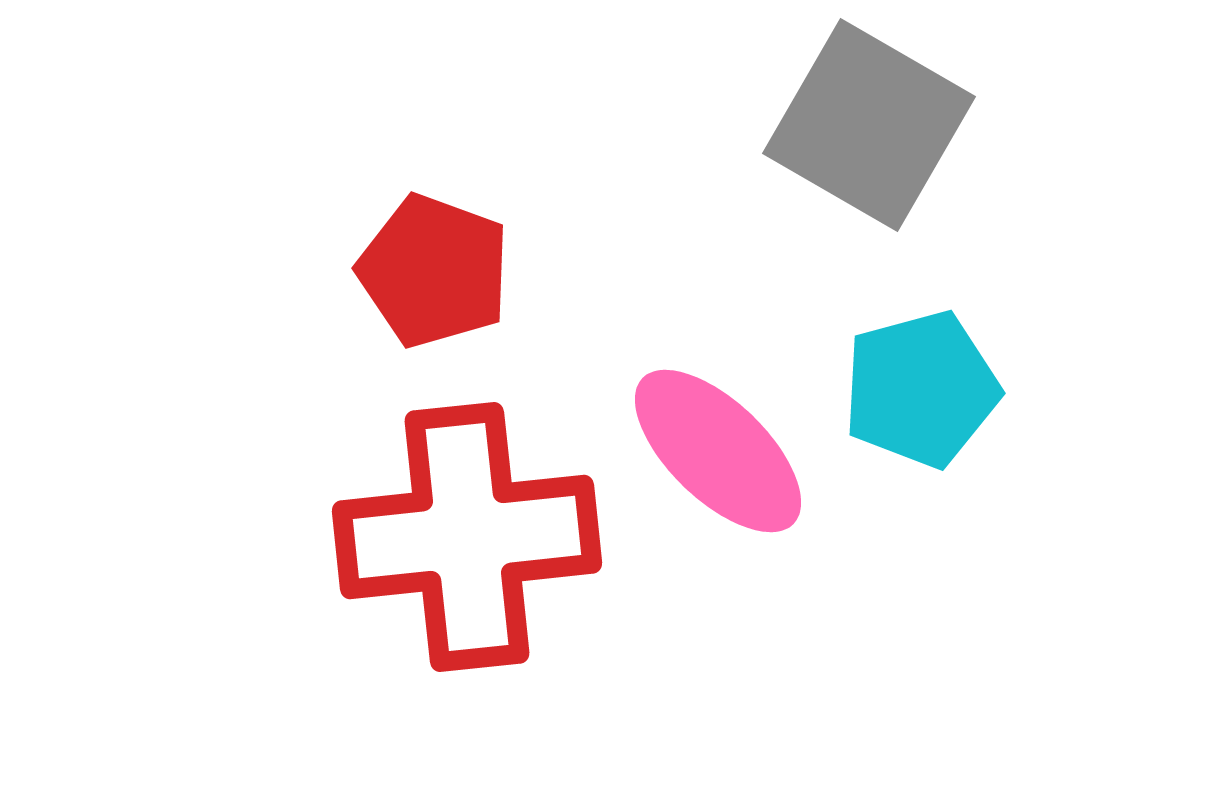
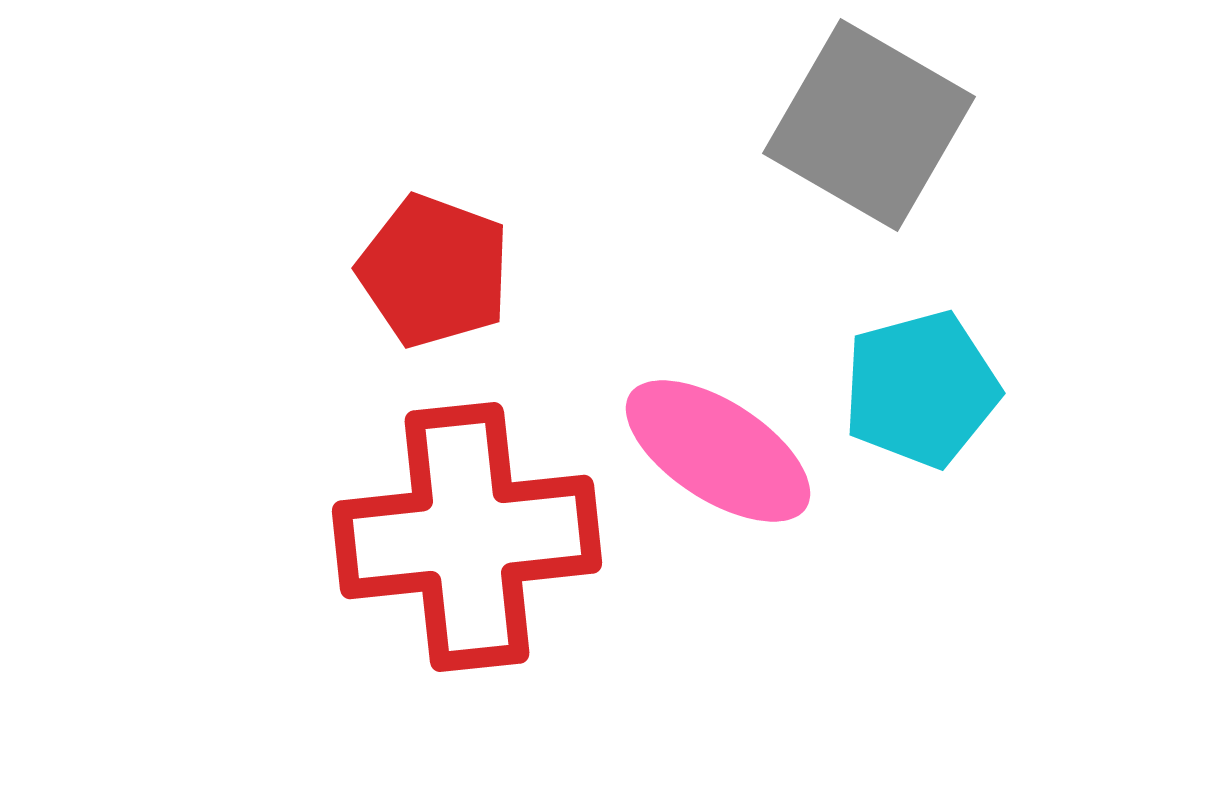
pink ellipse: rotated 11 degrees counterclockwise
